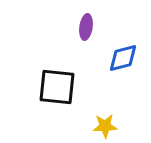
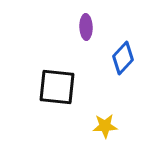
purple ellipse: rotated 10 degrees counterclockwise
blue diamond: rotated 32 degrees counterclockwise
